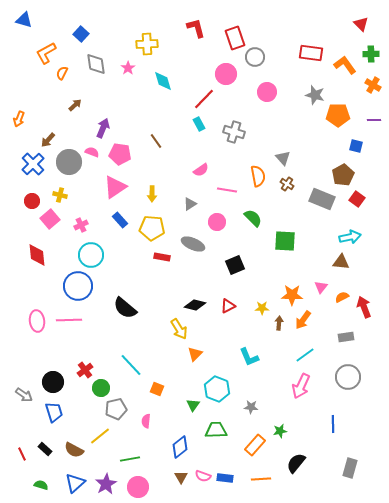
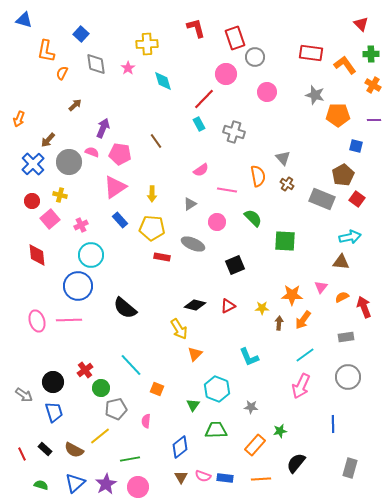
orange L-shape at (46, 53): moved 2 px up; rotated 50 degrees counterclockwise
pink ellipse at (37, 321): rotated 10 degrees counterclockwise
